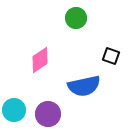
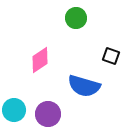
blue semicircle: rotated 28 degrees clockwise
